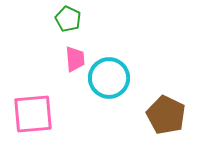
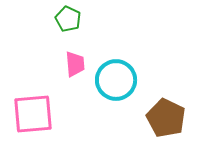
pink trapezoid: moved 5 px down
cyan circle: moved 7 px right, 2 px down
brown pentagon: moved 3 px down
